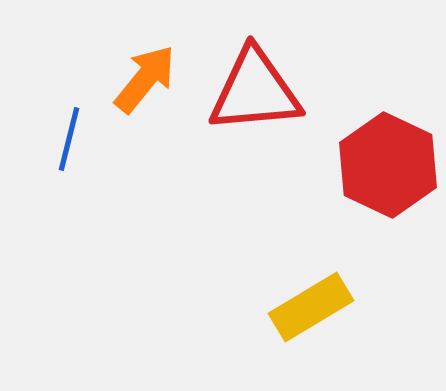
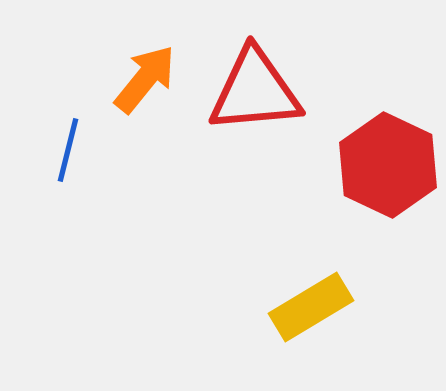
blue line: moved 1 px left, 11 px down
